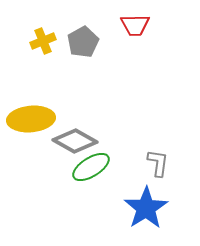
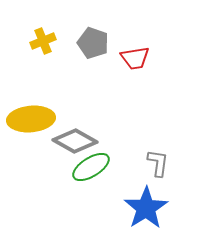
red trapezoid: moved 33 px down; rotated 8 degrees counterclockwise
gray pentagon: moved 10 px right, 1 px down; rotated 24 degrees counterclockwise
